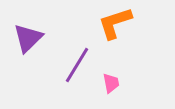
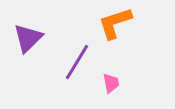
purple line: moved 3 px up
